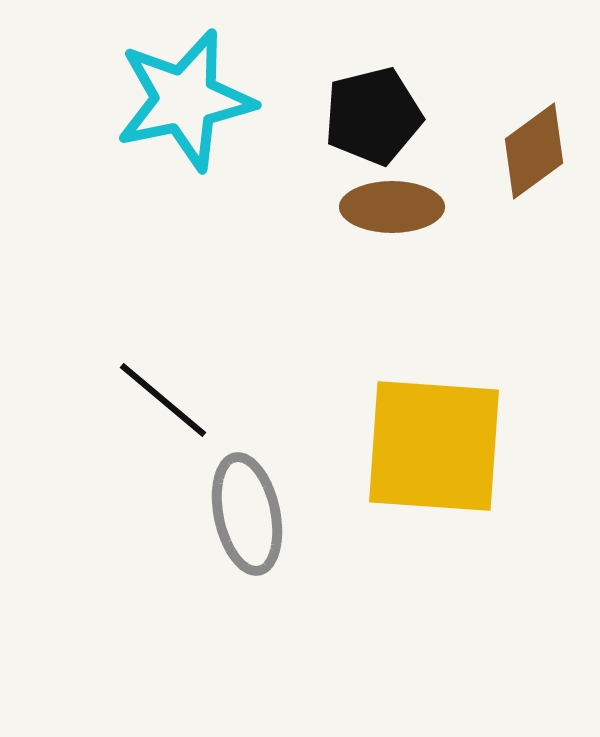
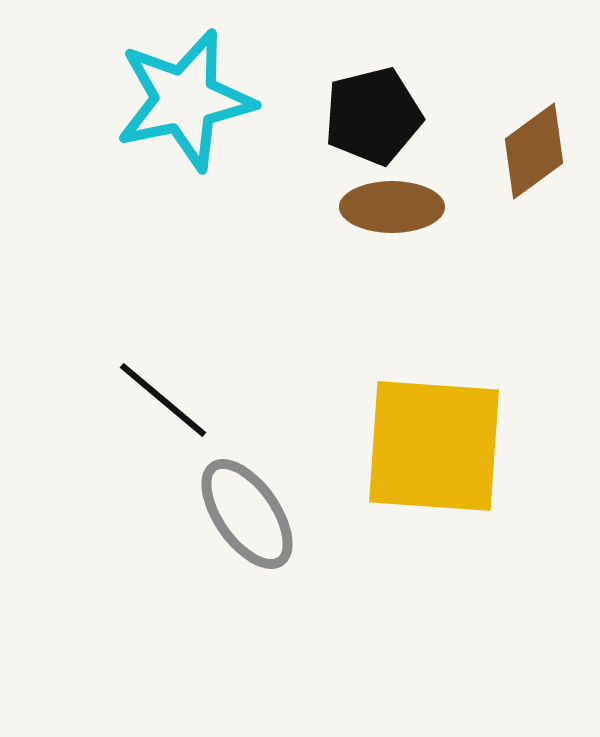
gray ellipse: rotated 23 degrees counterclockwise
